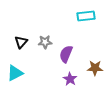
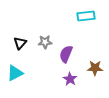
black triangle: moved 1 px left, 1 px down
